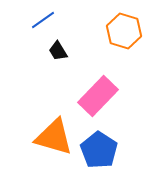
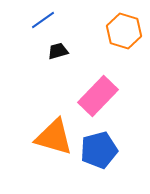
black trapezoid: rotated 105 degrees clockwise
blue pentagon: rotated 24 degrees clockwise
